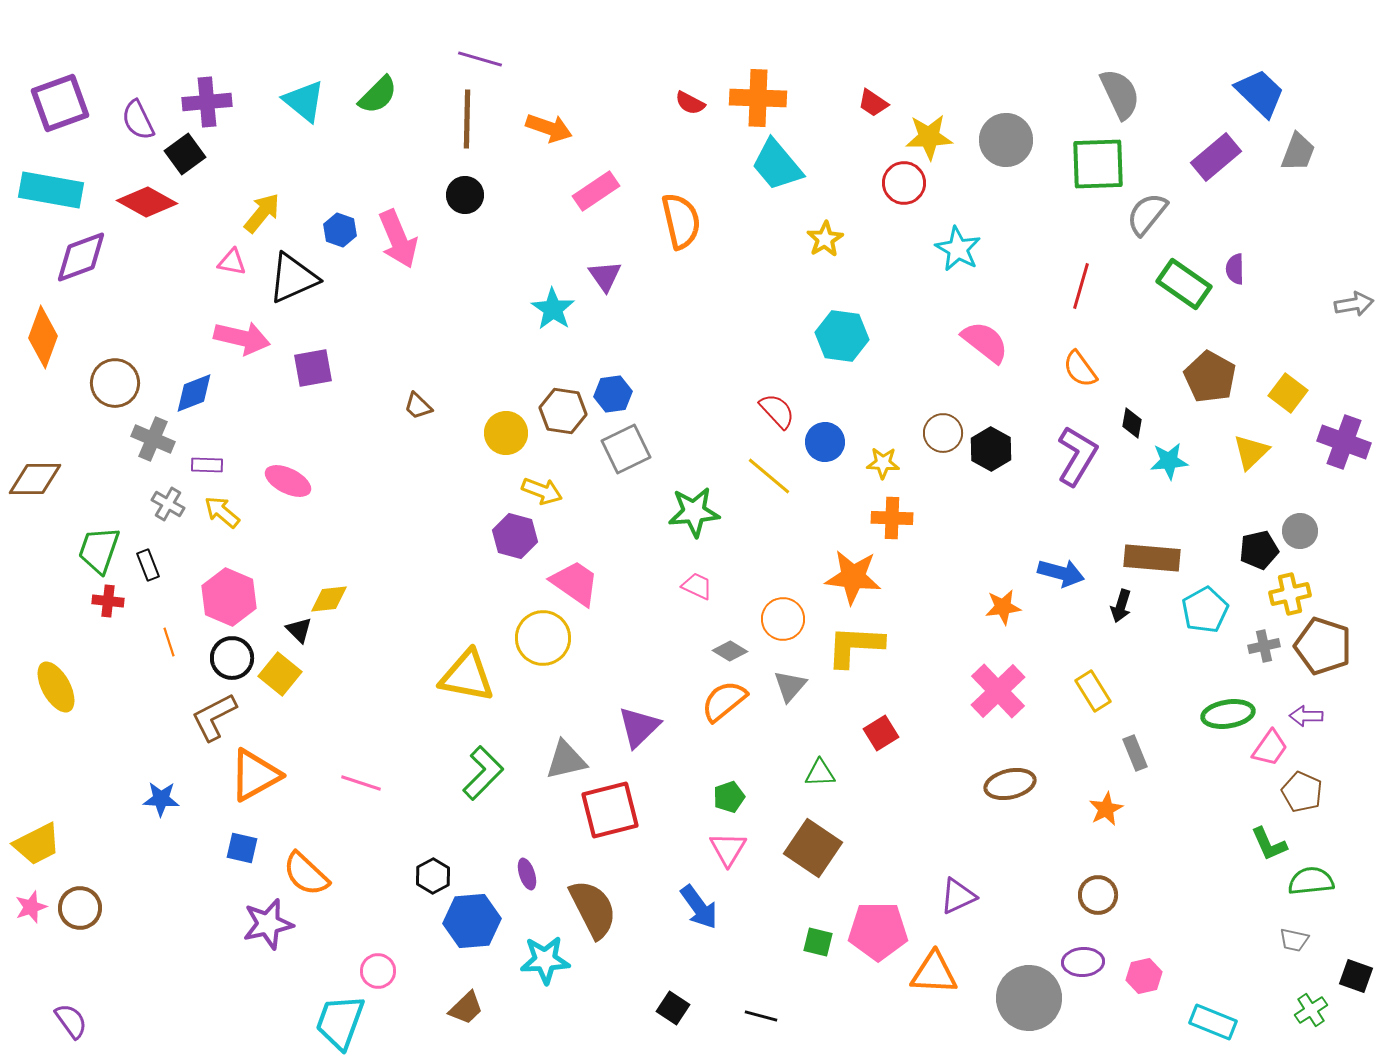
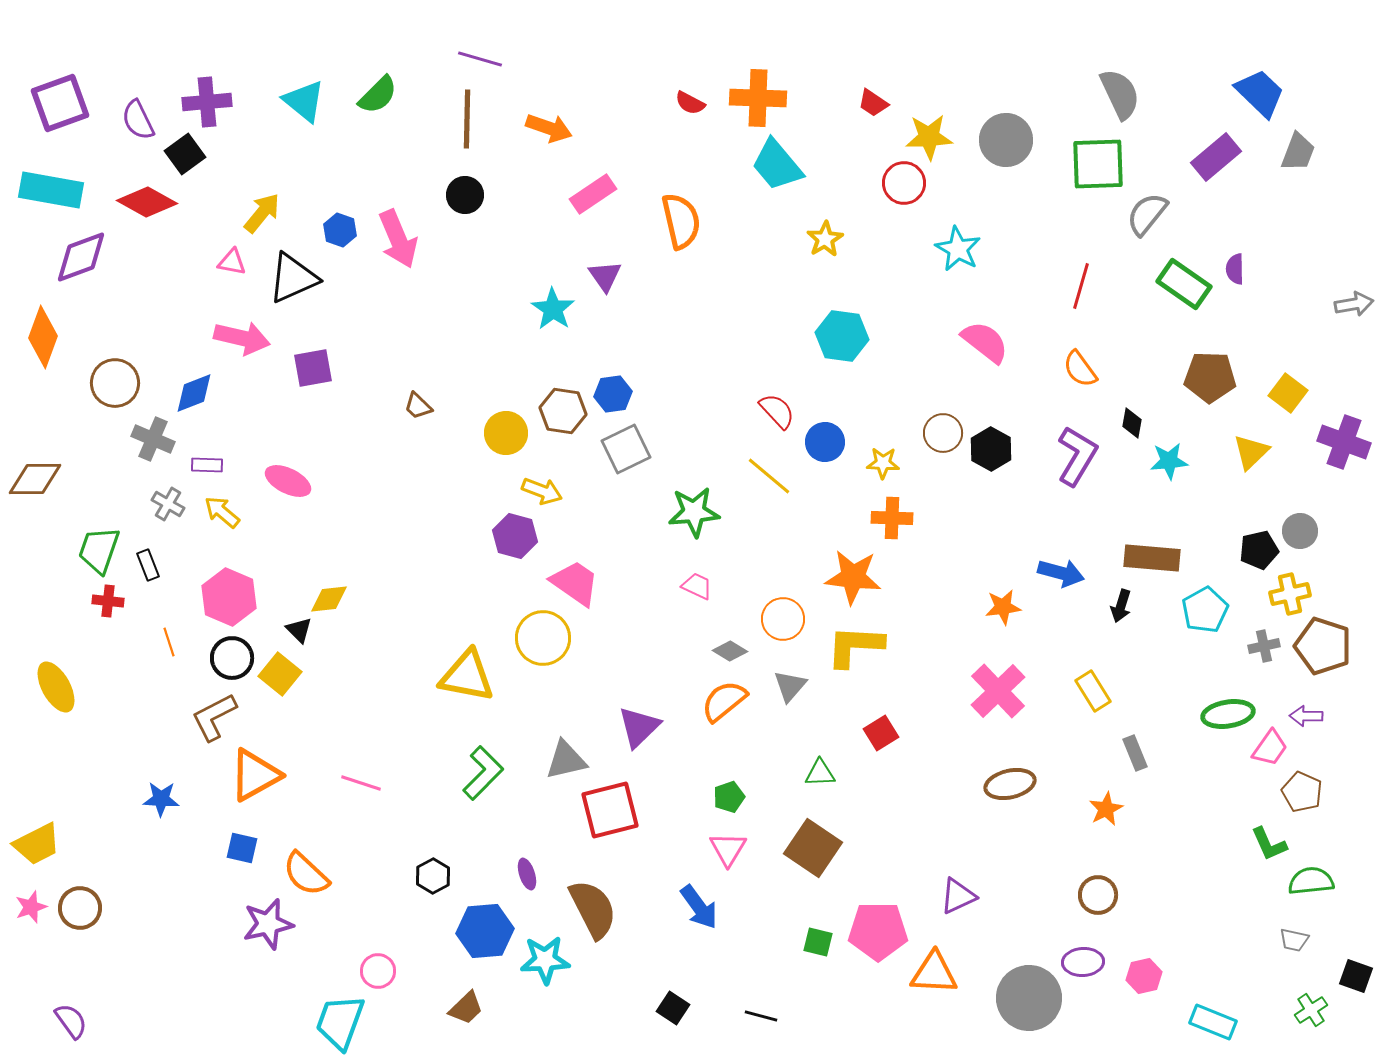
pink rectangle at (596, 191): moved 3 px left, 3 px down
brown pentagon at (1210, 377): rotated 27 degrees counterclockwise
blue hexagon at (472, 921): moved 13 px right, 10 px down
